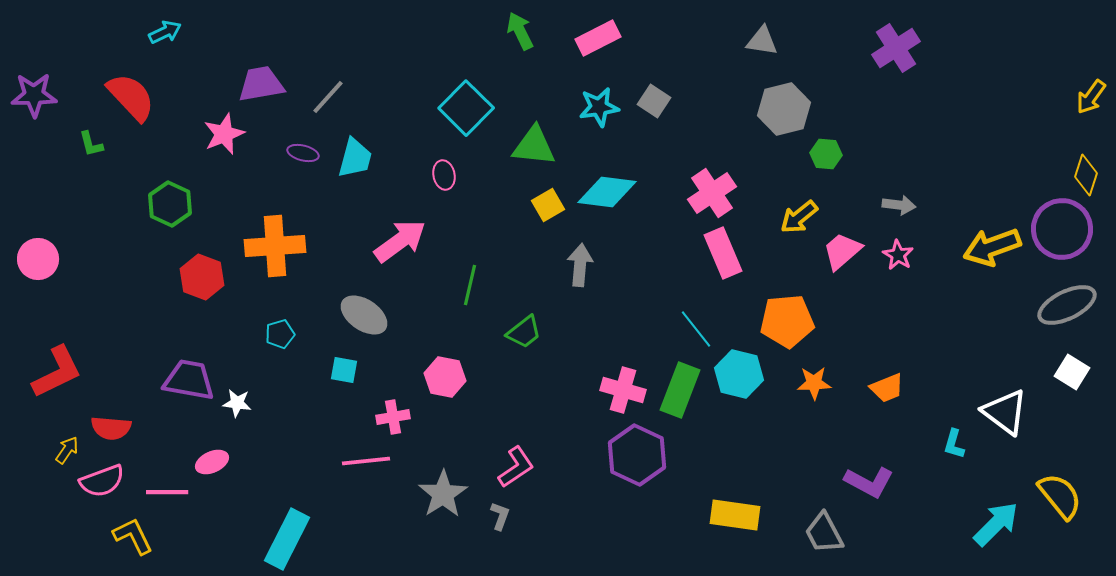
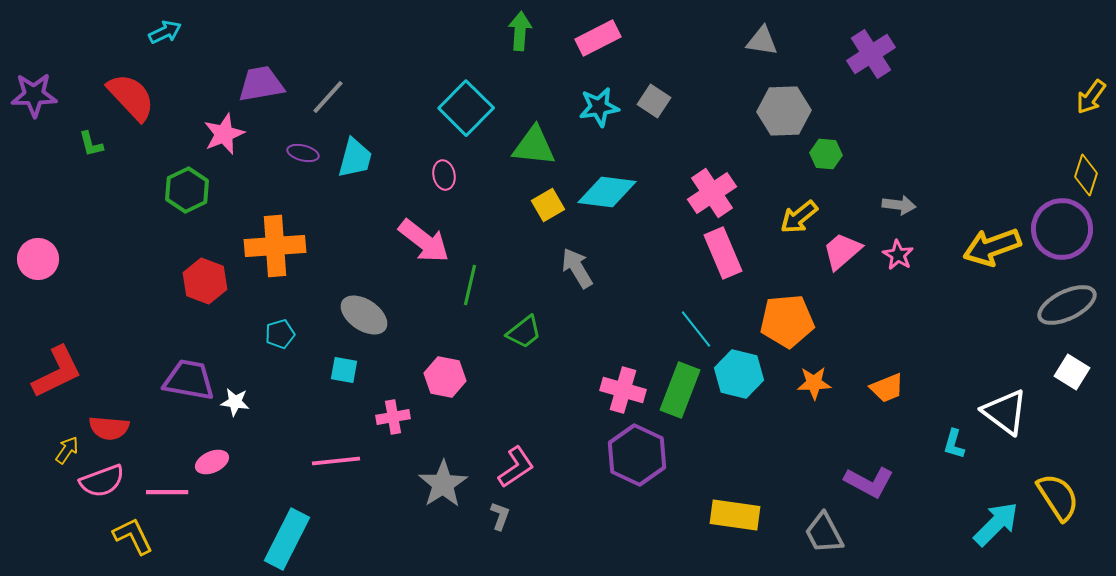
green arrow at (520, 31): rotated 30 degrees clockwise
purple cross at (896, 48): moved 25 px left, 6 px down
gray hexagon at (784, 109): moved 2 px down; rotated 12 degrees clockwise
green hexagon at (170, 204): moved 17 px right, 14 px up; rotated 9 degrees clockwise
pink arrow at (400, 241): moved 24 px right; rotated 74 degrees clockwise
gray arrow at (580, 265): moved 3 px left, 3 px down; rotated 36 degrees counterclockwise
red hexagon at (202, 277): moved 3 px right, 4 px down
white star at (237, 403): moved 2 px left, 1 px up
red semicircle at (111, 428): moved 2 px left
pink line at (366, 461): moved 30 px left
gray star at (443, 494): moved 10 px up
yellow semicircle at (1060, 496): moved 2 px left, 1 px down; rotated 6 degrees clockwise
